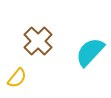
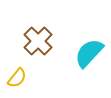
cyan semicircle: moved 1 px left, 1 px down
